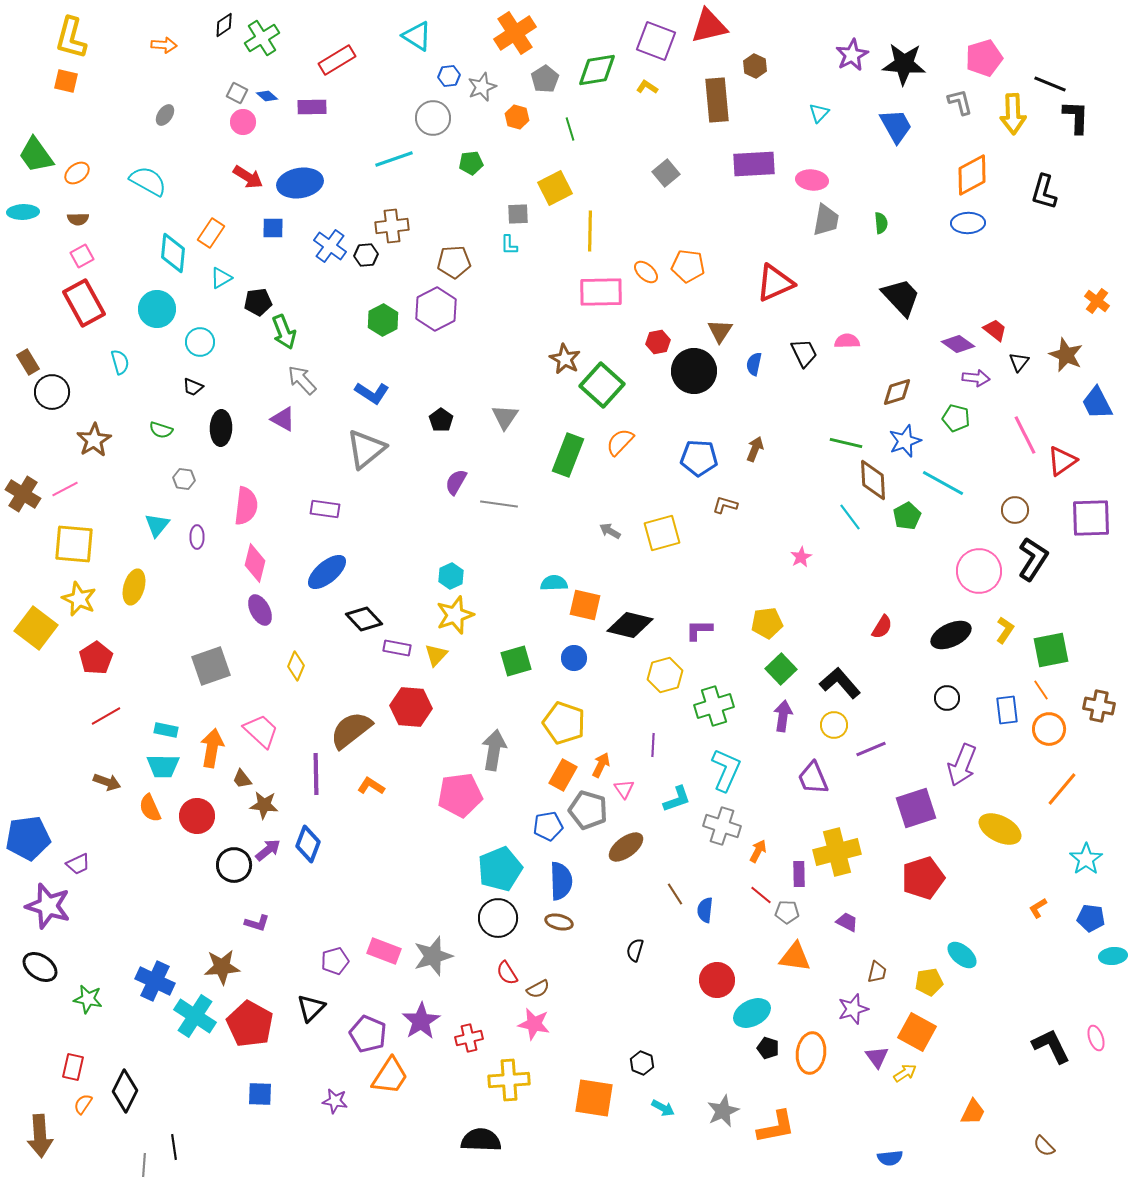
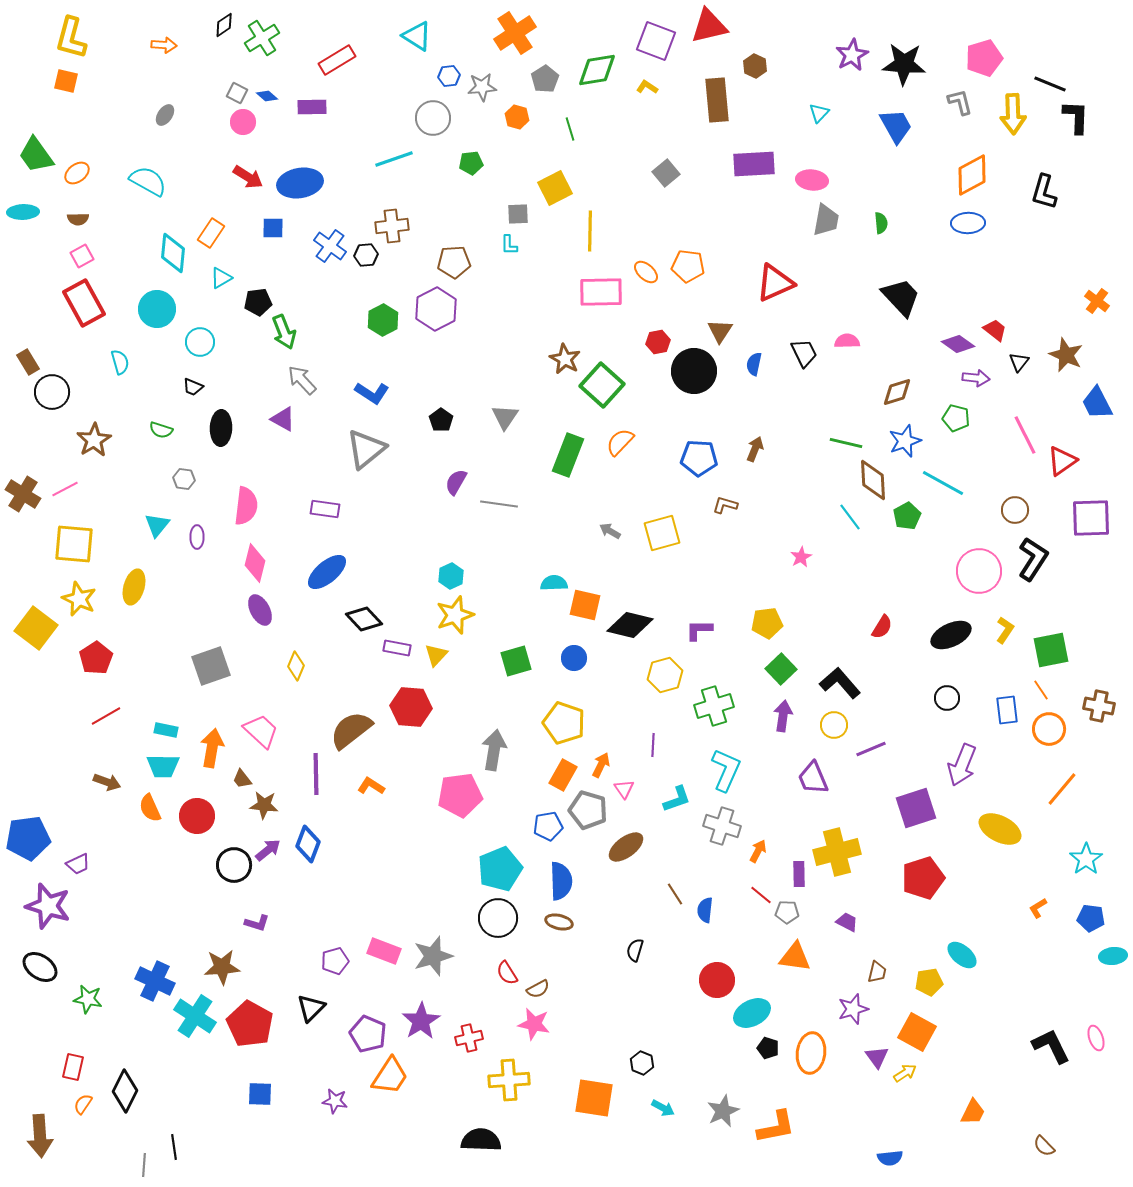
gray star at (482, 87): rotated 16 degrees clockwise
